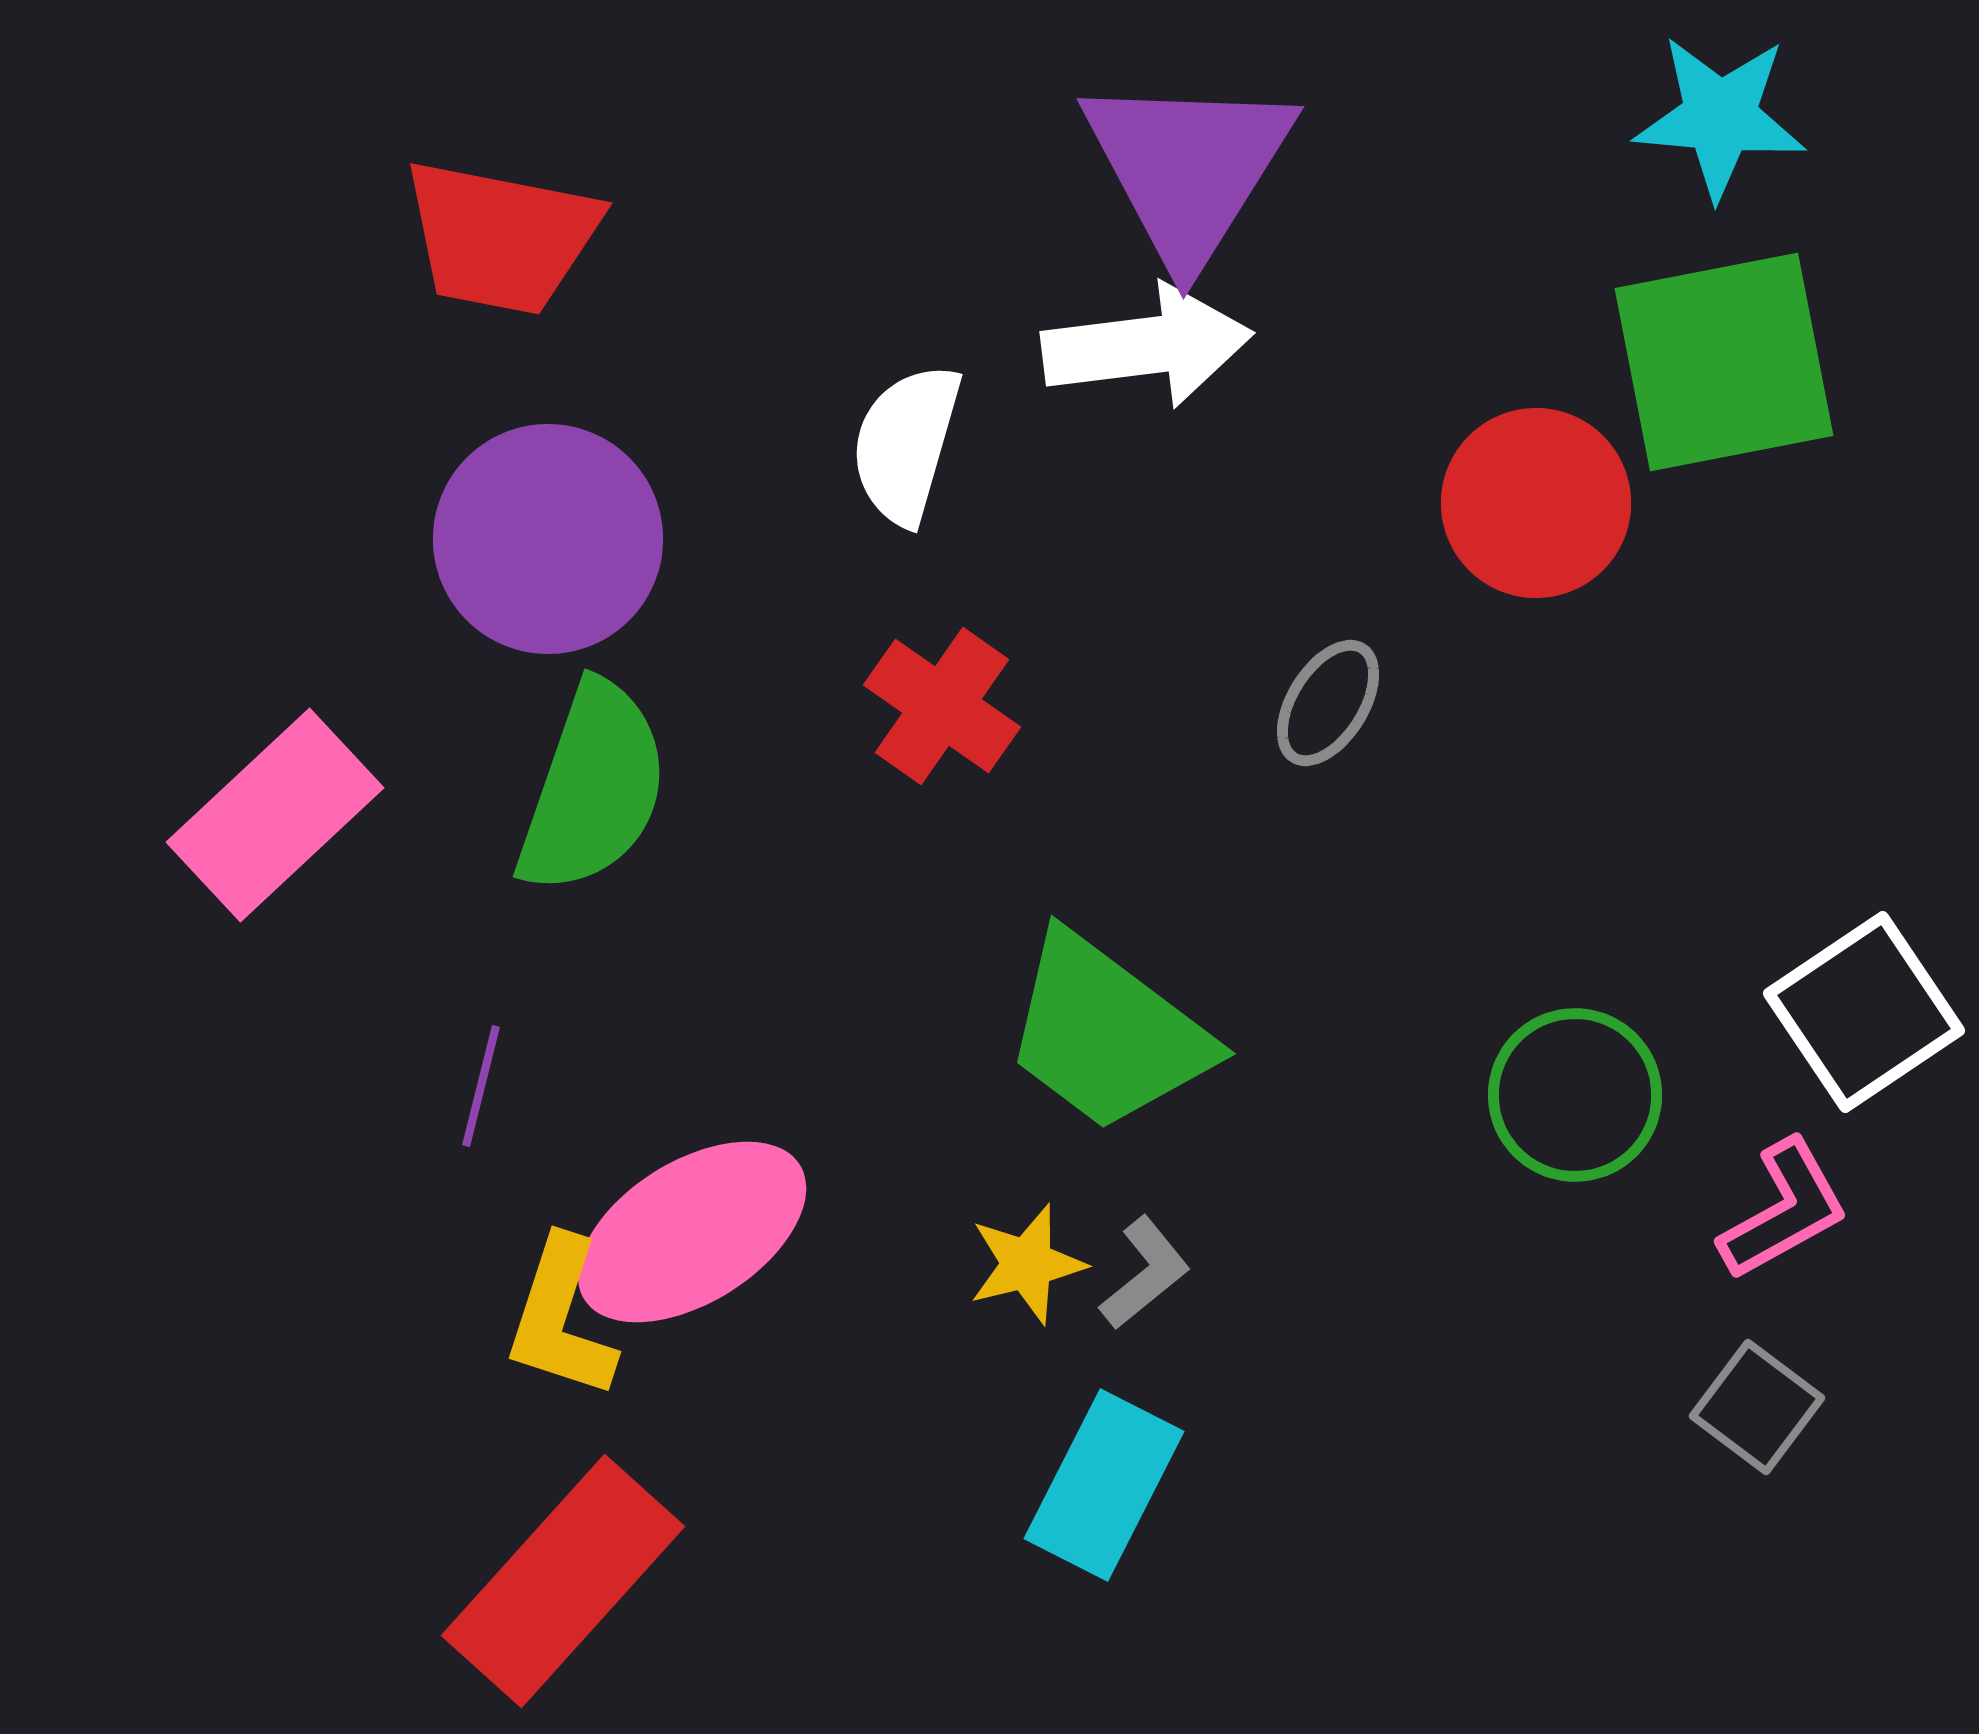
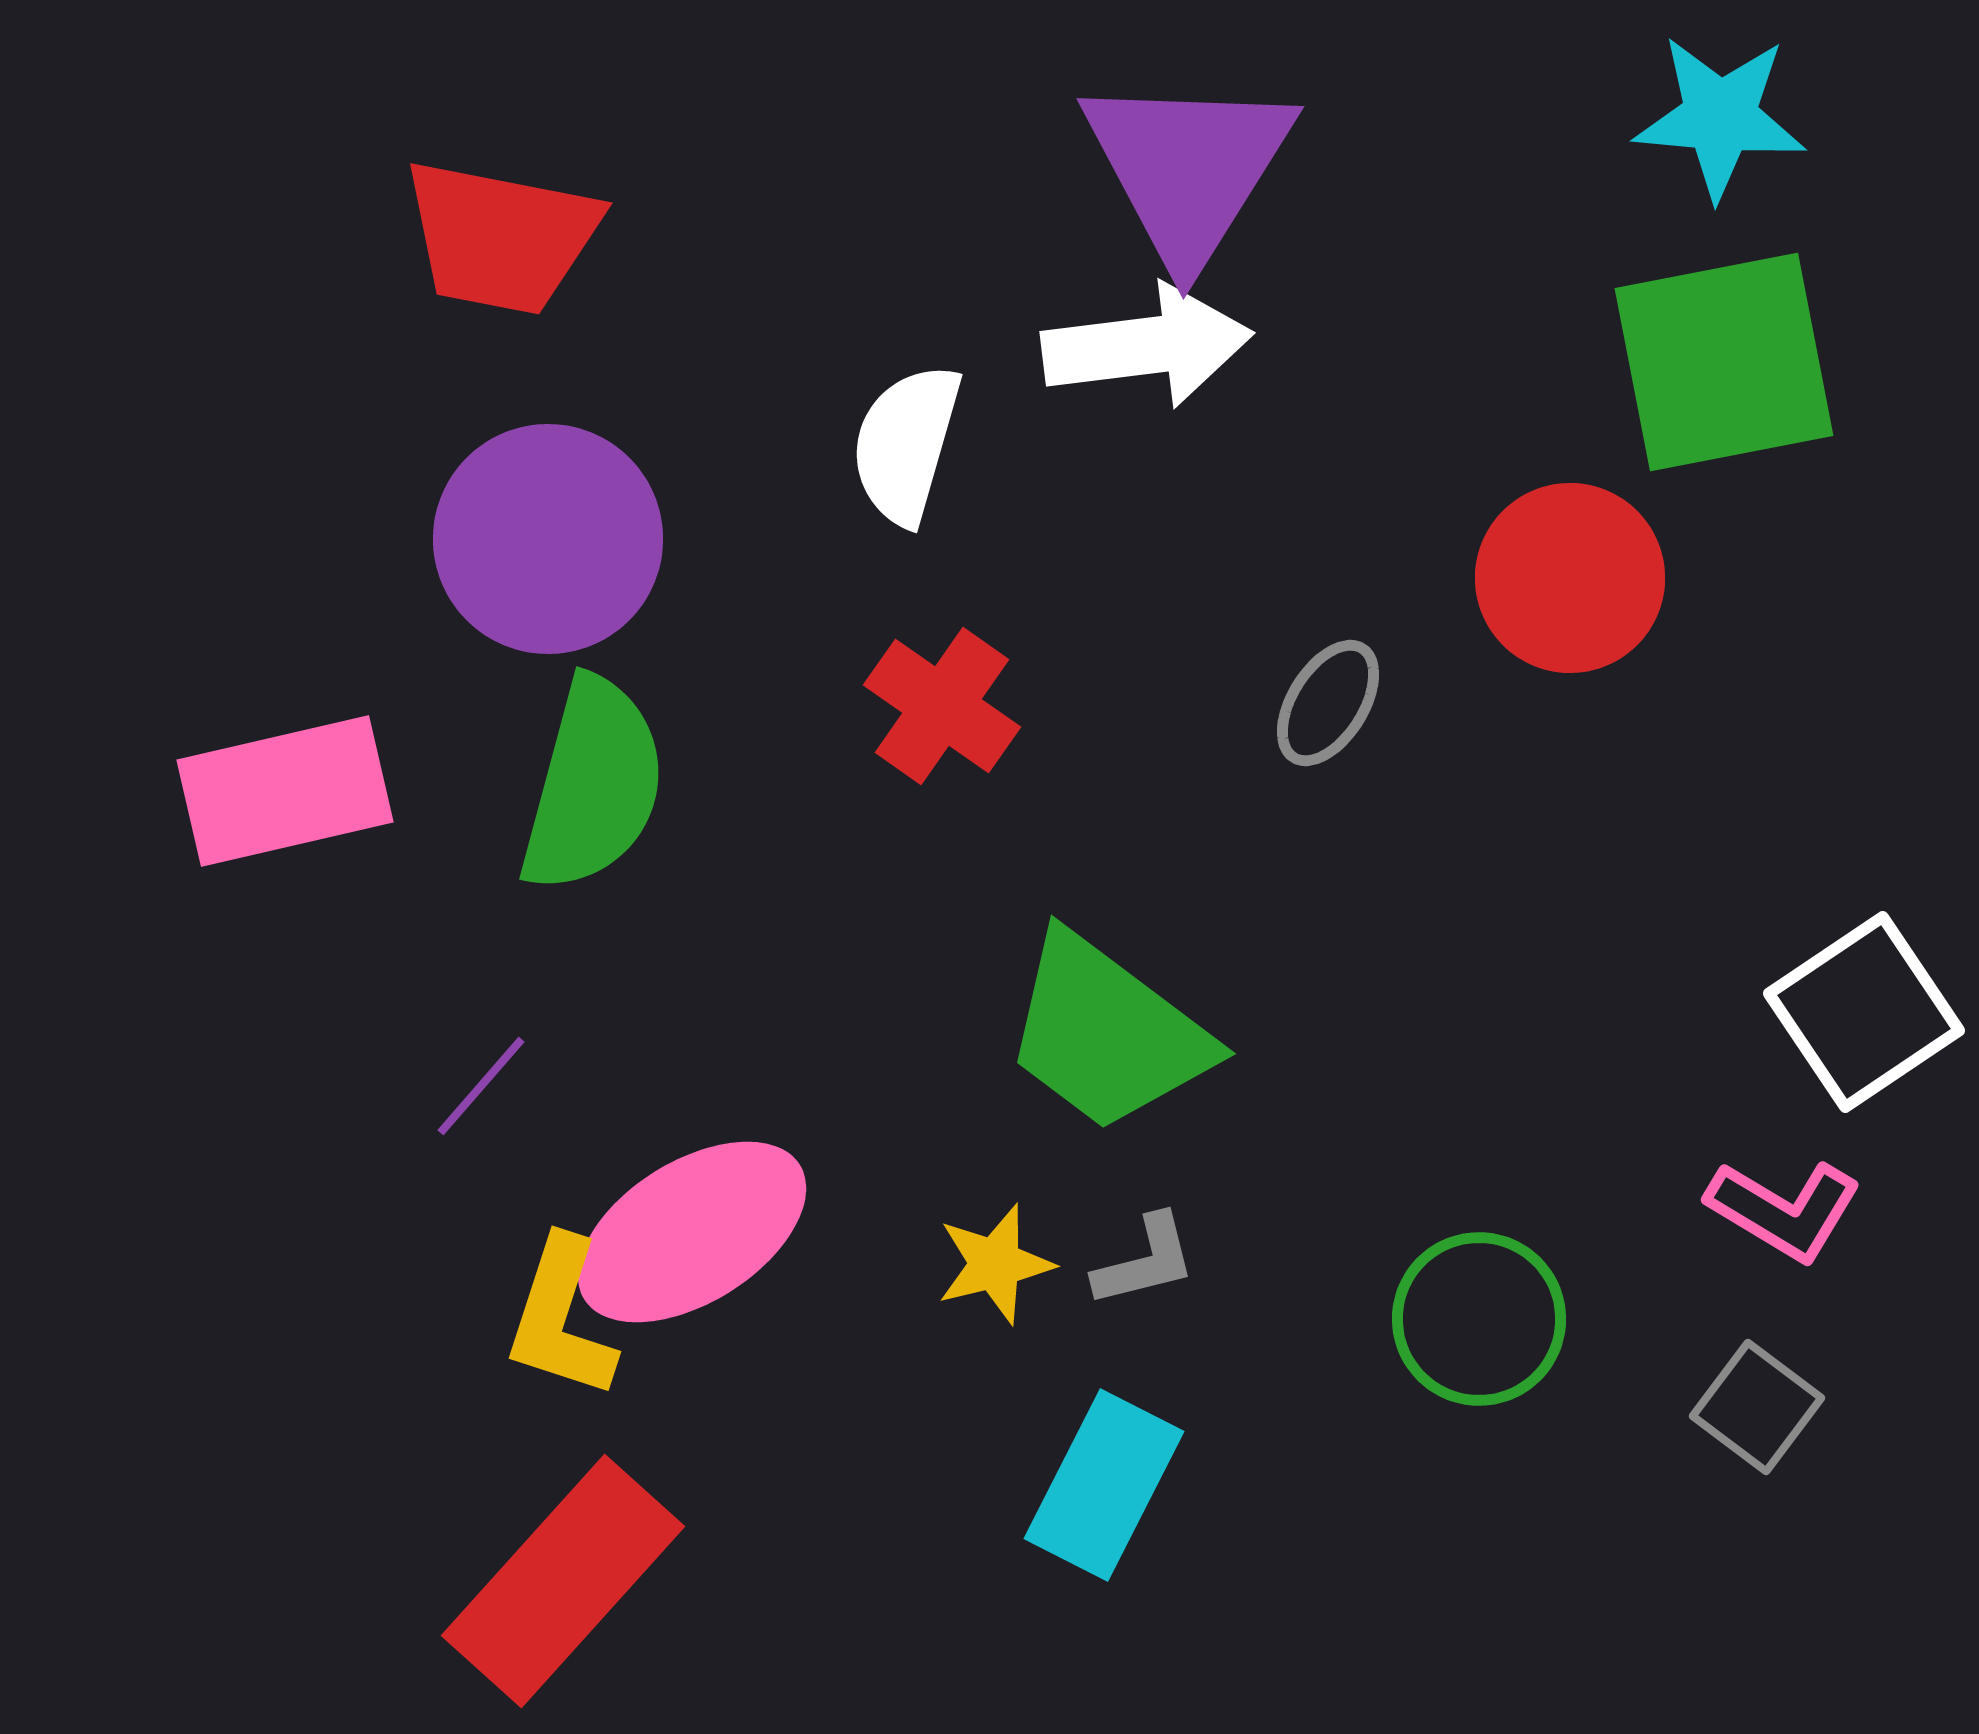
red circle: moved 34 px right, 75 px down
green semicircle: moved 3 px up; rotated 4 degrees counterclockwise
pink rectangle: moved 10 px right, 24 px up; rotated 30 degrees clockwise
purple line: rotated 27 degrees clockwise
green circle: moved 96 px left, 224 px down
pink L-shape: rotated 60 degrees clockwise
yellow star: moved 32 px left
gray L-shape: moved 12 px up; rotated 25 degrees clockwise
